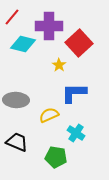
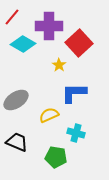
cyan diamond: rotated 15 degrees clockwise
gray ellipse: rotated 35 degrees counterclockwise
cyan cross: rotated 18 degrees counterclockwise
